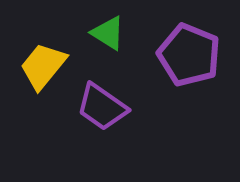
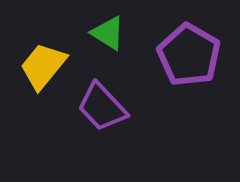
purple pentagon: rotated 8 degrees clockwise
purple trapezoid: rotated 12 degrees clockwise
